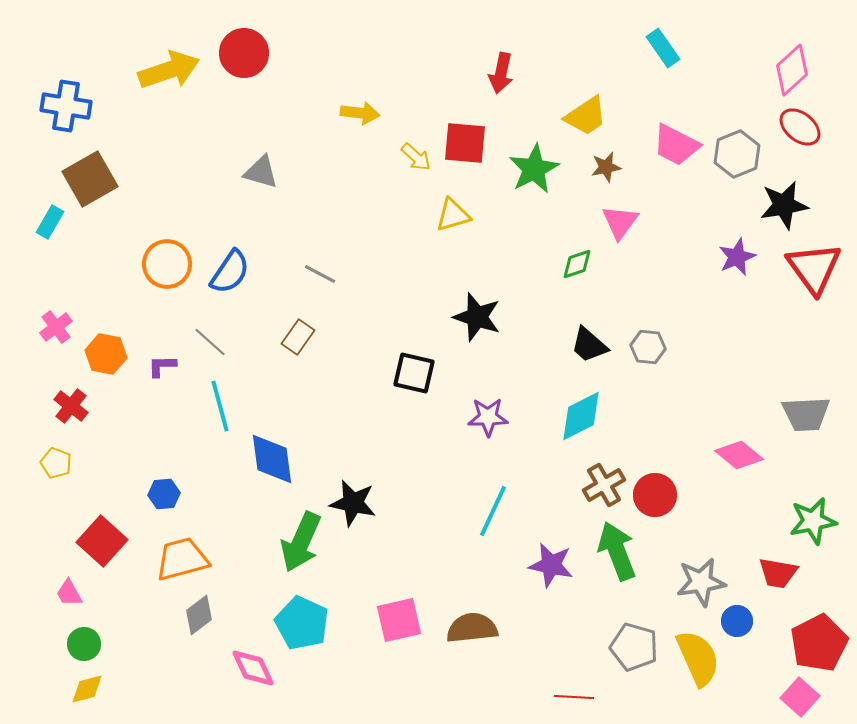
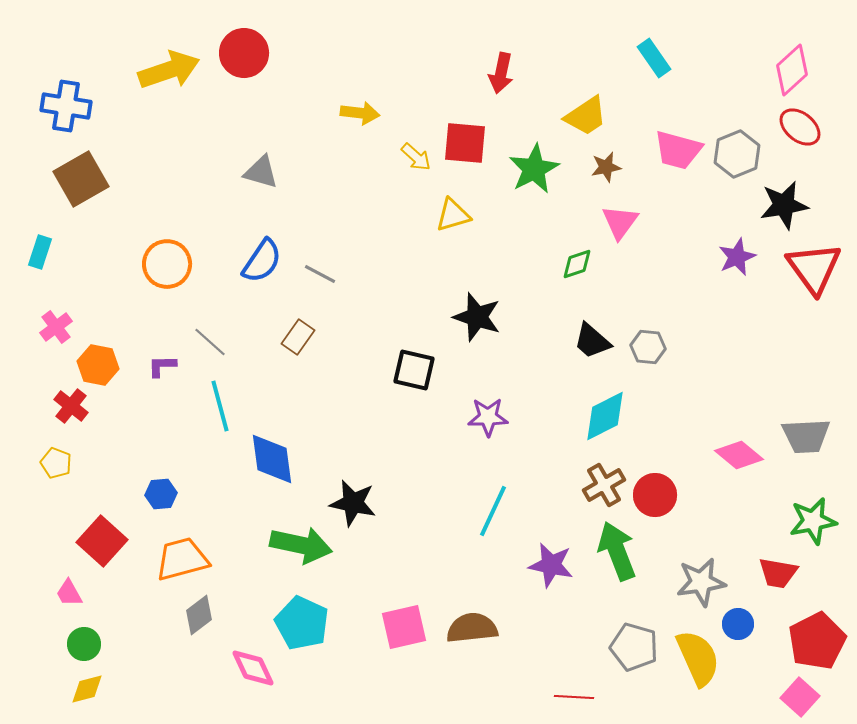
cyan rectangle at (663, 48): moved 9 px left, 10 px down
pink trapezoid at (676, 145): moved 2 px right, 5 px down; rotated 12 degrees counterclockwise
brown square at (90, 179): moved 9 px left
cyan rectangle at (50, 222): moved 10 px left, 30 px down; rotated 12 degrees counterclockwise
blue semicircle at (230, 272): moved 32 px right, 11 px up
black trapezoid at (589, 345): moved 3 px right, 4 px up
orange hexagon at (106, 354): moved 8 px left, 11 px down
black square at (414, 373): moved 3 px up
gray trapezoid at (806, 414): moved 22 px down
cyan diamond at (581, 416): moved 24 px right
blue hexagon at (164, 494): moved 3 px left
green arrow at (301, 542): moved 3 px down; rotated 102 degrees counterclockwise
pink square at (399, 620): moved 5 px right, 7 px down
blue circle at (737, 621): moved 1 px right, 3 px down
red pentagon at (819, 643): moved 2 px left, 2 px up
